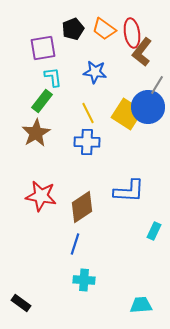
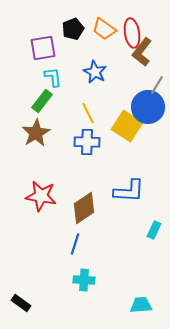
blue star: rotated 20 degrees clockwise
yellow square: moved 12 px down
brown diamond: moved 2 px right, 1 px down
cyan rectangle: moved 1 px up
